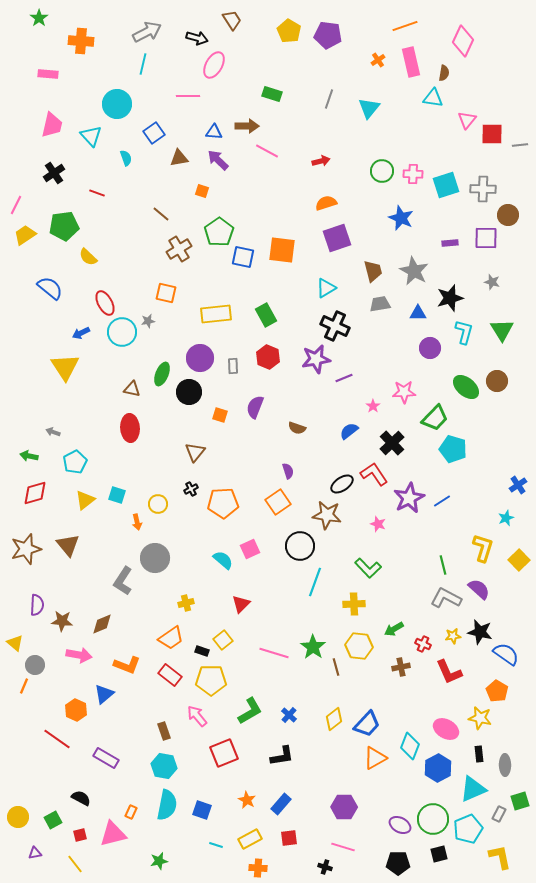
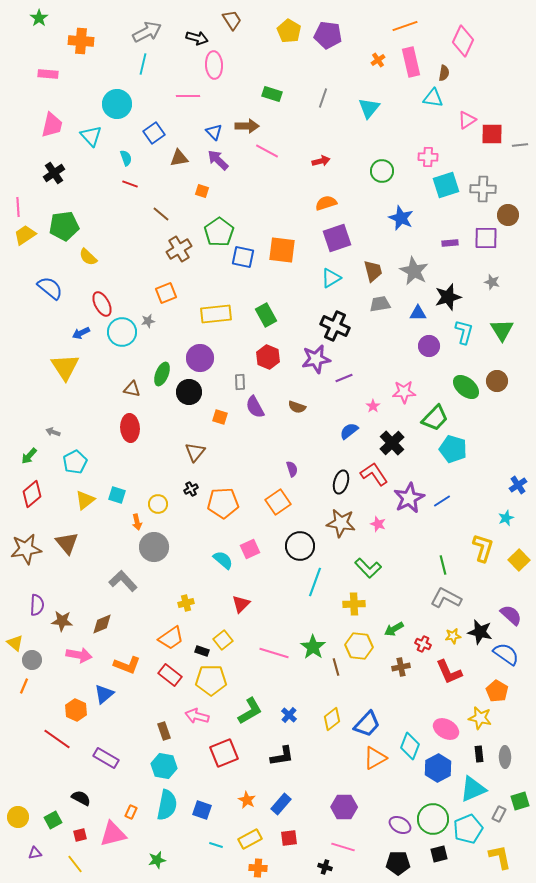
pink ellipse at (214, 65): rotated 32 degrees counterclockwise
gray line at (329, 99): moved 6 px left, 1 px up
pink triangle at (467, 120): rotated 18 degrees clockwise
blue triangle at (214, 132): rotated 42 degrees clockwise
pink cross at (413, 174): moved 15 px right, 17 px up
red line at (97, 193): moved 33 px right, 9 px up
pink line at (16, 205): moved 2 px right, 2 px down; rotated 30 degrees counterclockwise
cyan triangle at (326, 288): moved 5 px right, 10 px up
orange square at (166, 293): rotated 35 degrees counterclockwise
black star at (450, 298): moved 2 px left, 1 px up
red ellipse at (105, 303): moved 3 px left, 1 px down
purple circle at (430, 348): moved 1 px left, 2 px up
gray rectangle at (233, 366): moved 7 px right, 16 px down
purple semicircle at (255, 407): rotated 50 degrees counterclockwise
orange square at (220, 415): moved 2 px down
brown semicircle at (297, 428): moved 21 px up
green arrow at (29, 456): rotated 60 degrees counterclockwise
purple semicircle at (288, 471): moved 4 px right, 2 px up
black ellipse at (342, 484): moved 1 px left, 2 px up; rotated 40 degrees counterclockwise
red diamond at (35, 493): moved 3 px left, 1 px down; rotated 24 degrees counterclockwise
brown star at (327, 515): moved 14 px right, 8 px down
brown triangle at (68, 545): moved 1 px left, 2 px up
brown star at (26, 549): rotated 8 degrees clockwise
gray circle at (155, 558): moved 1 px left, 11 px up
gray L-shape at (123, 581): rotated 104 degrees clockwise
purple semicircle at (479, 589): moved 32 px right, 26 px down
gray circle at (35, 665): moved 3 px left, 5 px up
pink arrow at (197, 716): rotated 35 degrees counterclockwise
yellow diamond at (334, 719): moved 2 px left
gray ellipse at (505, 765): moved 8 px up
green star at (159, 861): moved 2 px left, 1 px up
